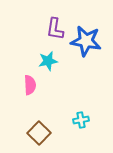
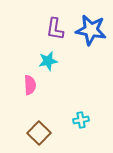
blue star: moved 5 px right, 11 px up
